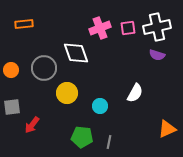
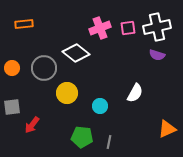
white diamond: rotated 32 degrees counterclockwise
orange circle: moved 1 px right, 2 px up
